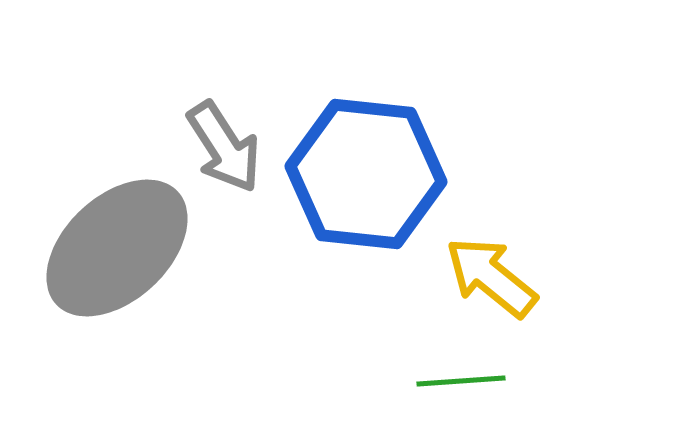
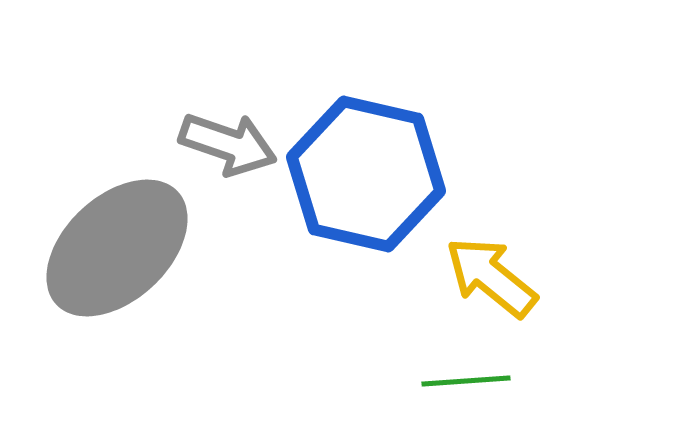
gray arrow: moved 4 px right, 3 px up; rotated 38 degrees counterclockwise
blue hexagon: rotated 7 degrees clockwise
green line: moved 5 px right
